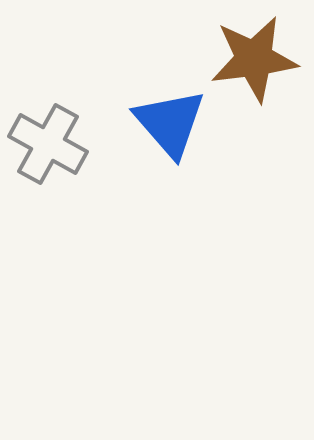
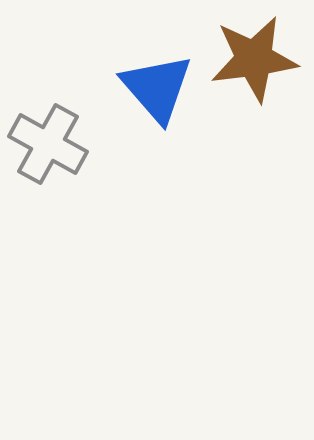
blue triangle: moved 13 px left, 35 px up
